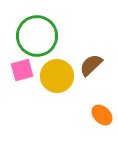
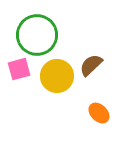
green circle: moved 1 px up
pink square: moved 3 px left, 1 px up
orange ellipse: moved 3 px left, 2 px up
